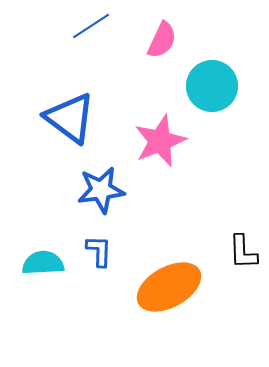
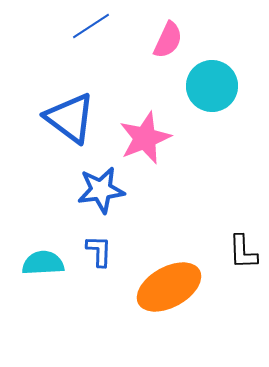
pink semicircle: moved 6 px right
pink star: moved 15 px left, 3 px up
